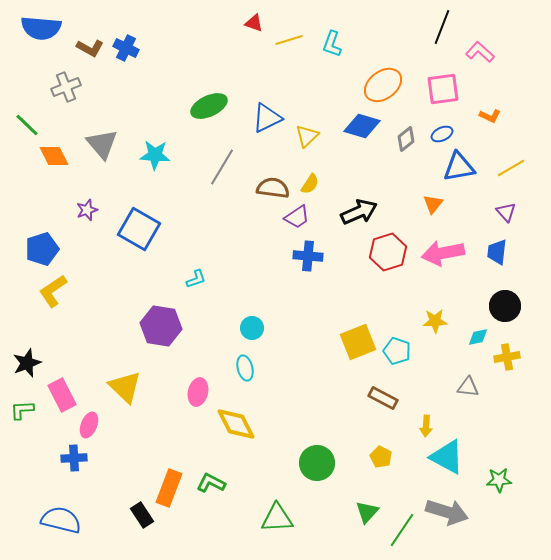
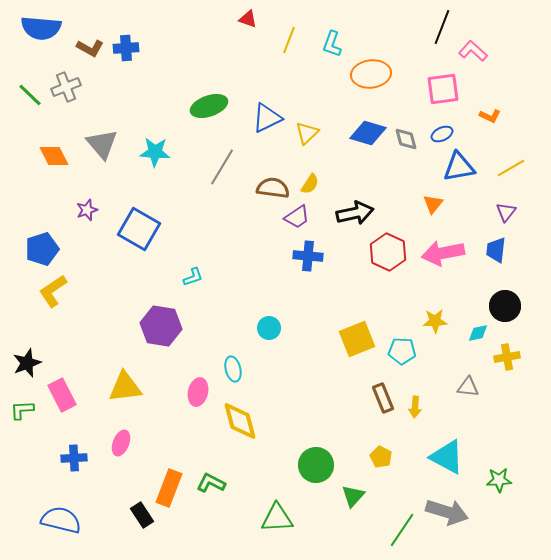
red triangle at (254, 23): moved 6 px left, 4 px up
yellow line at (289, 40): rotated 52 degrees counterclockwise
blue cross at (126, 48): rotated 30 degrees counterclockwise
pink L-shape at (480, 52): moved 7 px left, 1 px up
orange ellipse at (383, 85): moved 12 px left, 11 px up; rotated 30 degrees clockwise
green ellipse at (209, 106): rotated 6 degrees clockwise
green line at (27, 125): moved 3 px right, 30 px up
blue diamond at (362, 126): moved 6 px right, 7 px down
yellow triangle at (307, 136): moved 3 px up
gray diamond at (406, 139): rotated 65 degrees counterclockwise
cyan star at (155, 155): moved 3 px up
black arrow at (359, 212): moved 4 px left, 1 px down; rotated 12 degrees clockwise
purple triangle at (506, 212): rotated 20 degrees clockwise
red hexagon at (388, 252): rotated 18 degrees counterclockwise
blue trapezoid at (497, 252): moved 1 px left, 2 px up
cyan L-shape at (196, 279): moved 3 px left, 2 px up
cyan circle at (252, 328): moved 17 px right
cyan diamond at (478, 337): moved 4 px up
yellow square at (358, 342): moved 1 px left, 3 px up
cyan pentagon at (397, 351): moved 5 px right; rotated 16 degrees counterclockwise
cyan ellipse at (245, 368): moved 12 px left, 1 px down
yellow triangle at (125, 387): rotated 51 degrees counterclockwise
brown rectangle at (383, 398): rotated 40 degrees clockwise
yellow diamond at (236, 424): moved 4 px right, 3 px up; rotated 12 degrees clockwise
pink ellipse at (89, 425): moved 32 px right, 18 px down
yellow arrow at (426, 426): moved 11 px left, 19 px up
green circle at (317, 463): moved 1 px left, 2 px down
green triangle at (367, 512): moved 14 px left, 16 px up
